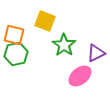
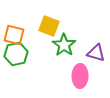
yellow square: moved 4 px right, 5 px down
purple triangle: rotated 42 degrees clockwise
pink ellipse: rotated 50 degrees counterclockwise
